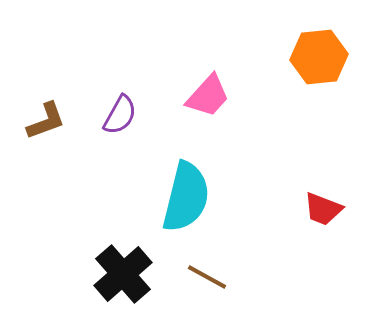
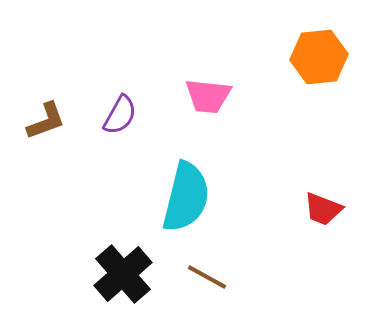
pink trapezoid: rotated 54 degrees clockwise
